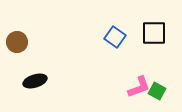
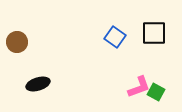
black ellipse: moved 3 px right, 3 px down
green square: moved 1 px left, 1 px down
